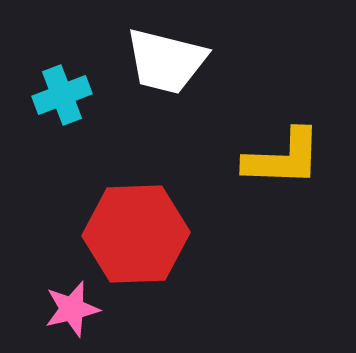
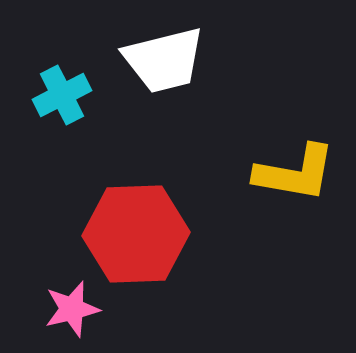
white trapezoid: moved 2 px left, 1 px up; rotated 28 degrees counterclockwise
cyan cross: rotated 6 degrees counterclockwise
yellow L-shape: moved 12 px right, 15 px down; rotated 8 degrees clockwise
